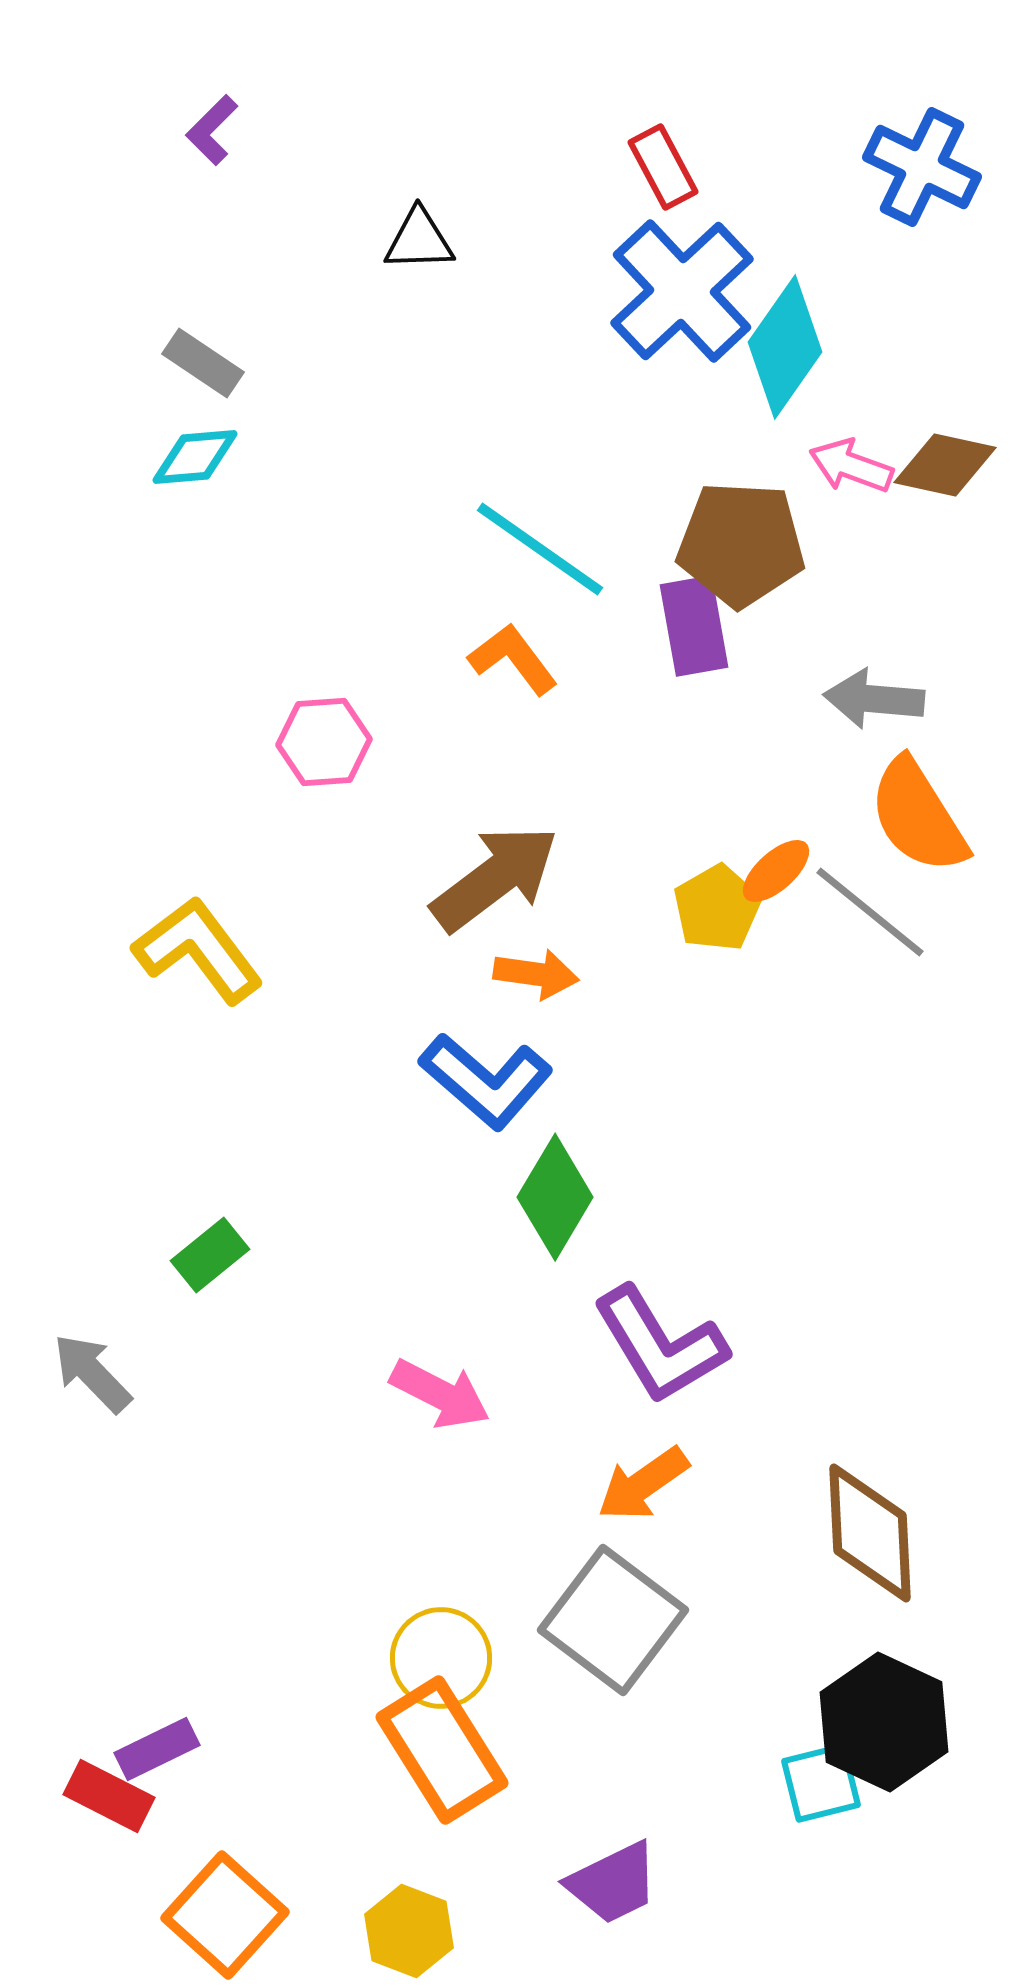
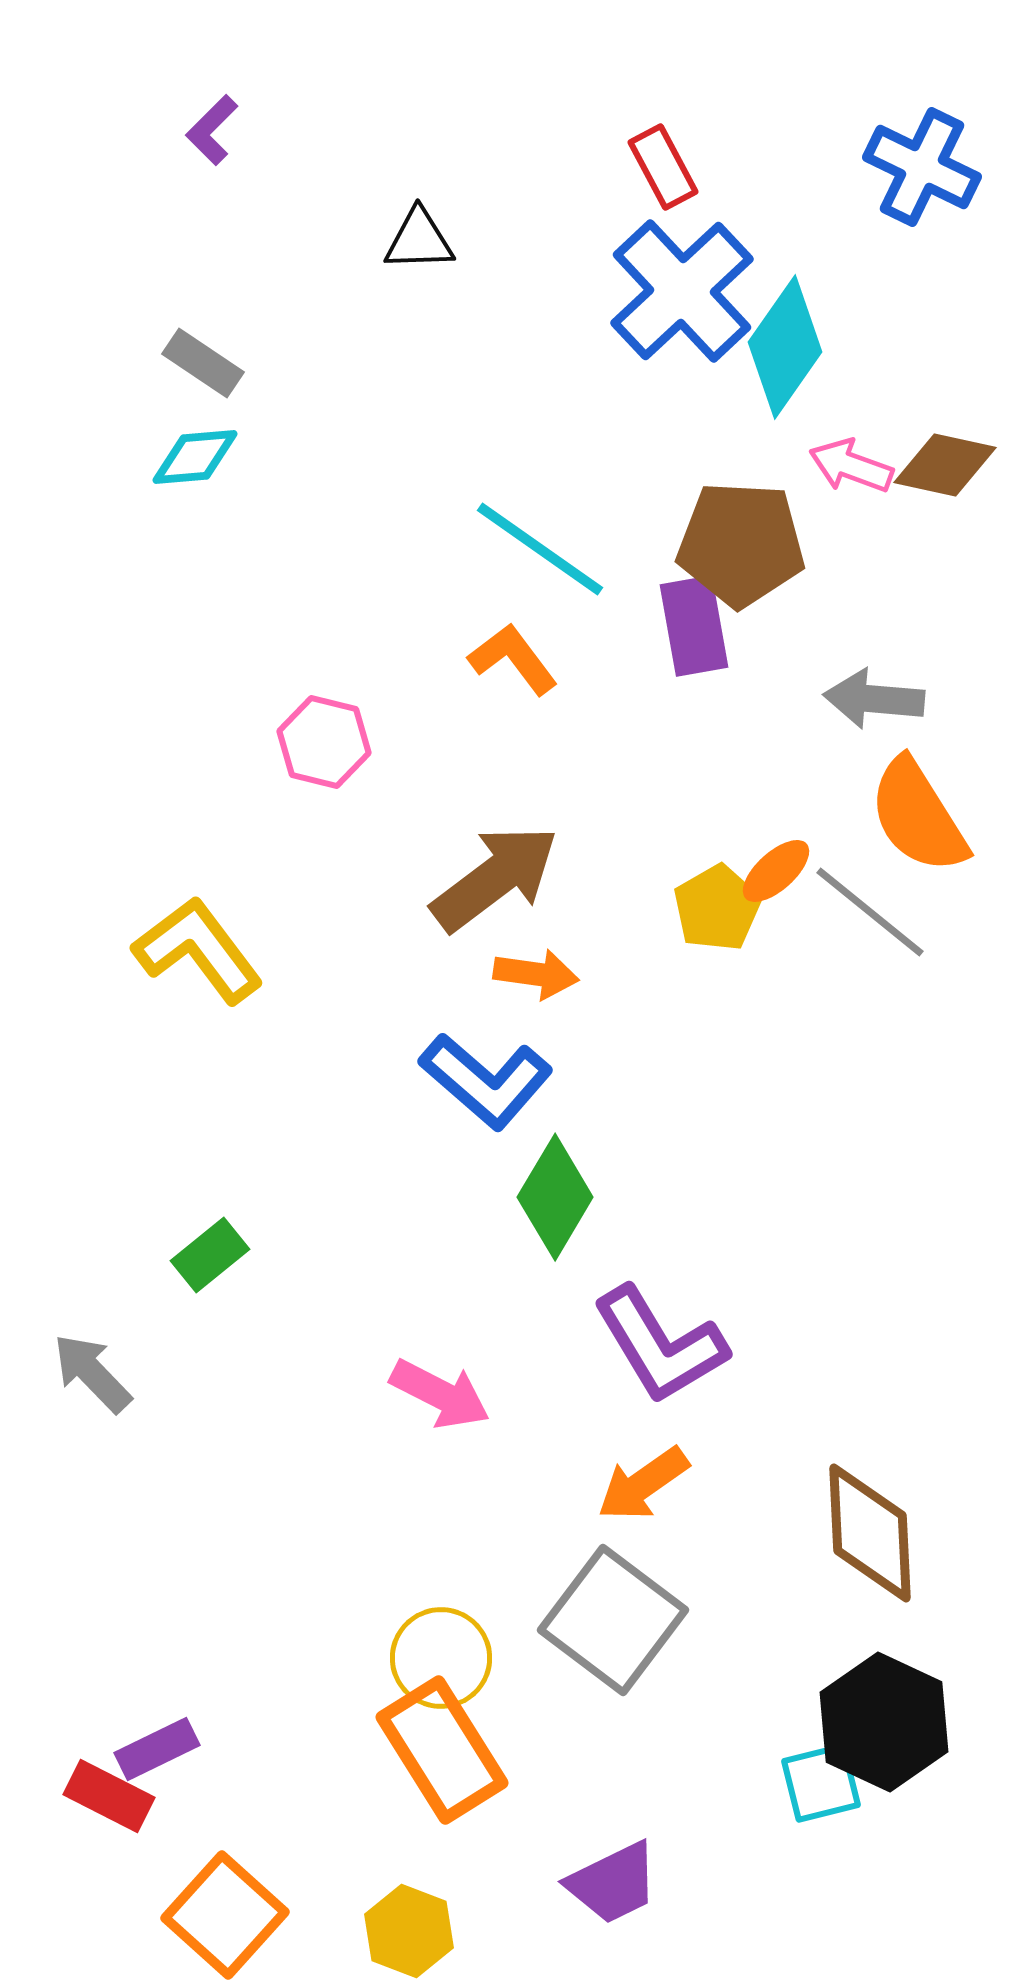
pink hexagon at (324, 742): rotated 18 degrees clockwise
